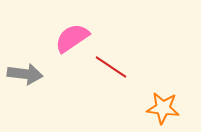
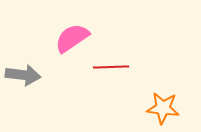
red line: rotated 36 degrees counterclockwise
gray arrow: moved 2 px left, 1 px down
